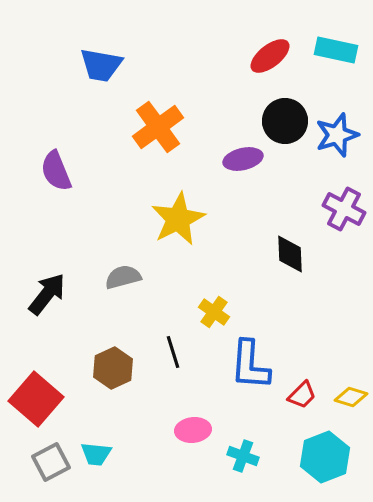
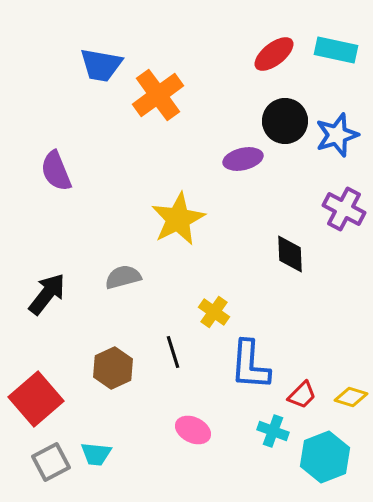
red ellipse: moved 4 px right, 2 px up
orange cross: moved 32 px up
red square: rotated 8 degrees clockwise
pink ellipse: rotated 32 degrees clockwise
cyan cross: moved 30 px right, 25 px up
